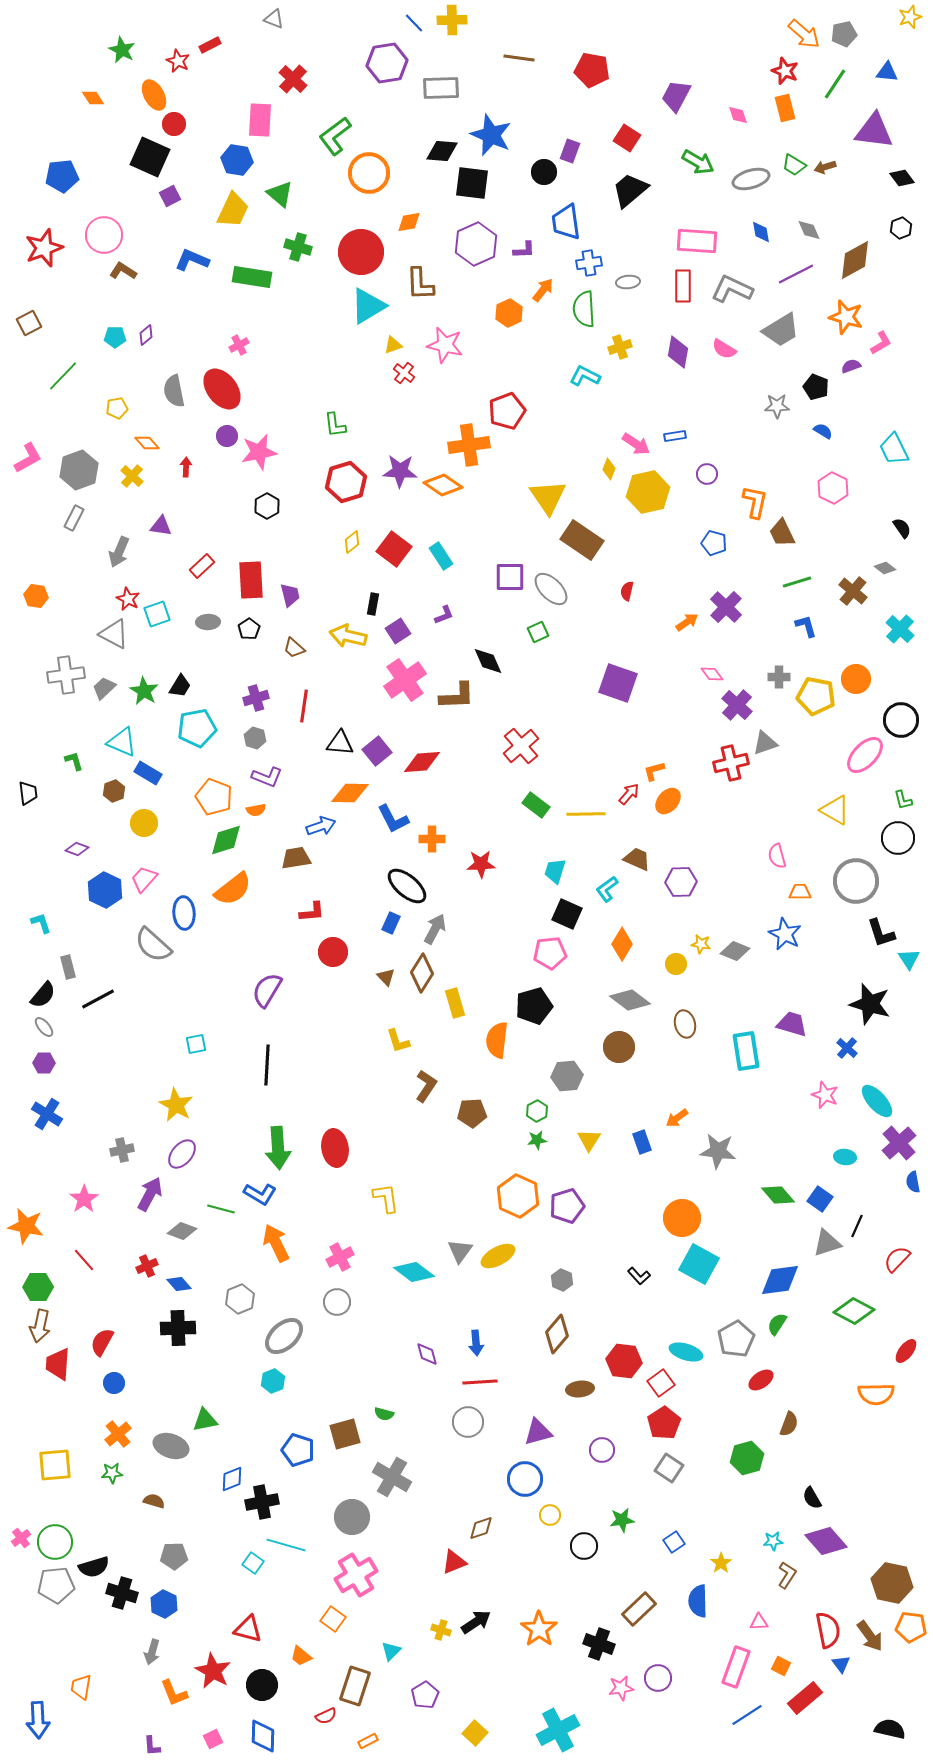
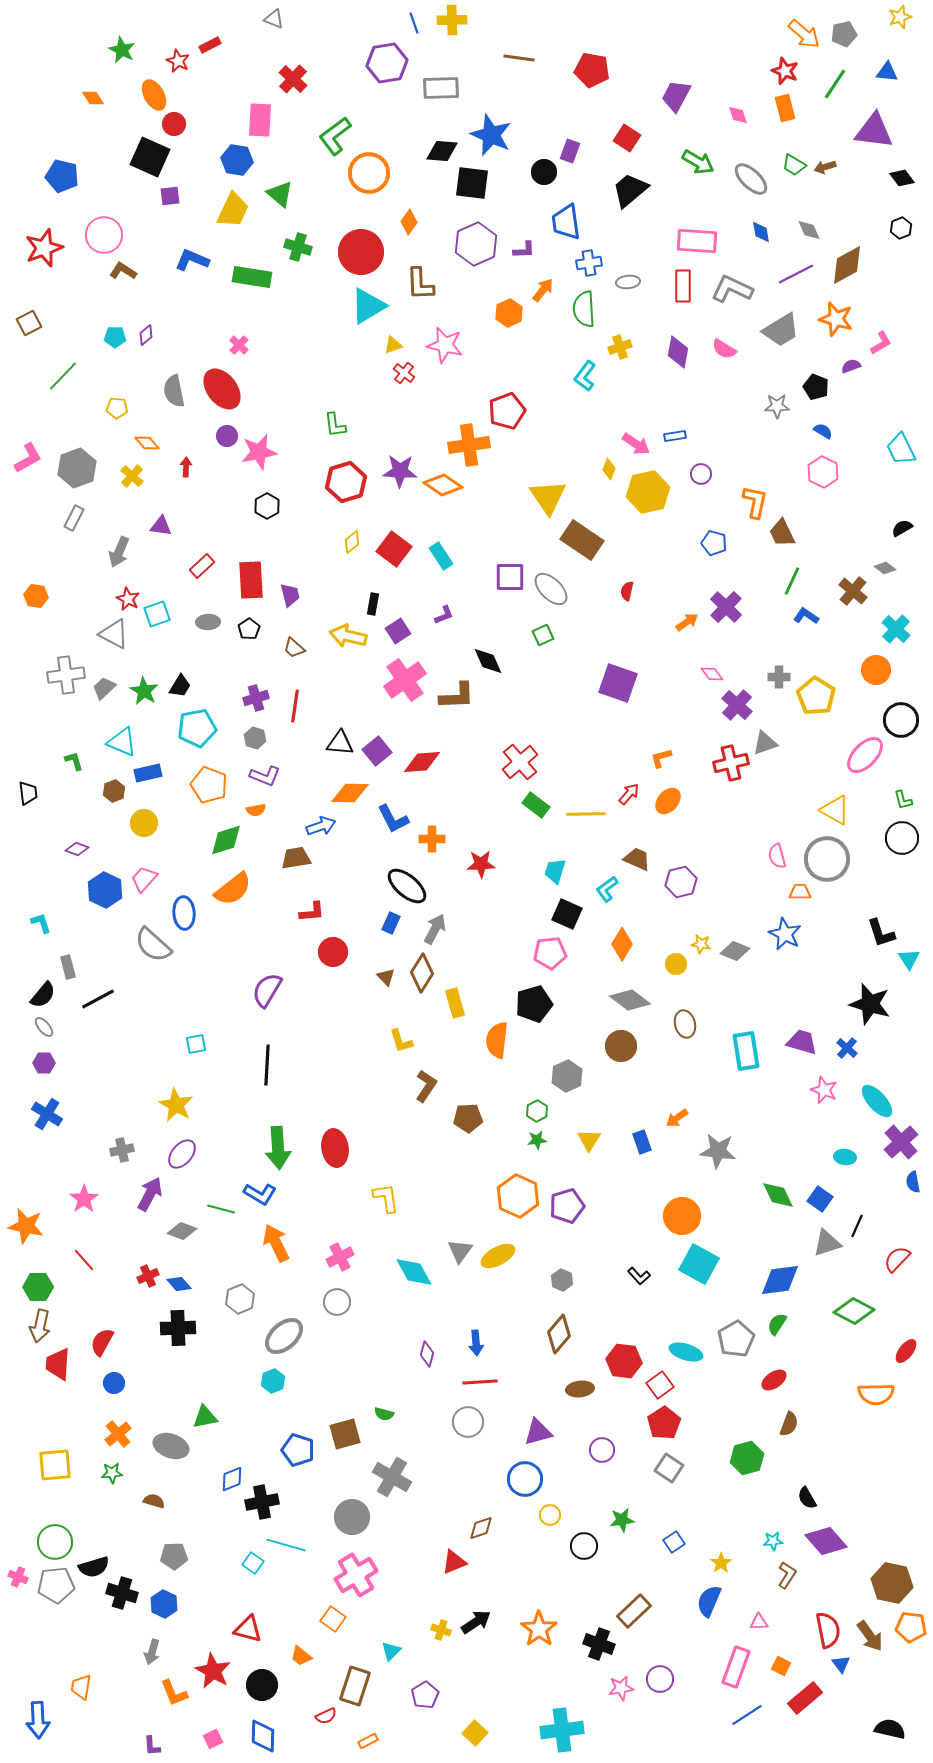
yellow star at (910, 17): moved 10 px left
blue line at (414, 23): rotated 25 degrees clockwise
blue pentagon at (62, 176): rotated 20 degrees clockwise
gray ellipse at (751, 179): rotated 60 degrees clockwise
purple square at (170, 196): rotated 20 degrees clockwise
orange diamond at (409, 222): rotated 45 degrees counterclockwise
brown diamond at (855, 260): moved 8 px left, 5 px down
orange star at (846, 317): moved 10 px left, 2 px down
pink cross at (239, 345): rotated 18 degrees counterclockwise
cyan L-shape at (585, 376): rotated 80 degrees counterclockwise
yellow pentagon at (117, 408): rotated 15 degrees clockwise
cyan trapezoid at (894, 449): moved 7 px right
gray hexagon at (79, 470): moved 2 px left, 2 px up
purple circle at (707, 474): moved 6 px left
pink hexagon at (833, 488): moved 10 px left, 16 px up
black semicircle at (902, 528): rotated 85 degrees counterclockwise
green line at (797, 582): moved 5 px left, 1 px up; rotated 48 degrees counterclockwise
blue L-shape at (806, 626): moved 10 px up; rotated 40 degrees counterclockwise
cyan cross at (900, 629): moved 4 px left
green square at (538, 632): moved 5 px right, 3 px down
orange circle at (856, 679): moved 20 px right, 9 px up
yellow pentagon at (816, 696): rotated 21 degrees clockwise
red line at (304, 706): moved 9 px left
red cross at (521, 746): moved 1 px left, 16 px down
orange L-shape at (654, 771): moved 7 px right, 13 px up
blue rectangle at (148, 773): rotated 44 degrees counterclockwise
purple L-shape at (267, 777): moved 2 px left, 1 px up
orange pentagon at (214, 797): moved 5 px left, 12 px up
black circle at (898, 838): moved 4 px right
gray circle at (856, 881): moved 29 px left, 22 px up
purple hexagon at (681, 882): rotated 12 degrees counterclockwise
black pentagon at (534, 1006): moved 2 px up
purple trapezoid at (792, 1024): moved 10 px right, 18 px down
yellow L-shape at (398, 1041): moved 3 px right
brown circle at (619, 1047): moved 2 px right, 1 px up
gray hexagon at (567, 1076): rotated 20 degrees counterclockwise
pink star at (825, 1095): moved 1 px left, 5 px up
brown pentagon at (472, 1113): moved 4 px left, 5 px down
purple cross at (899, 1143): moved 2 px right, 1 px up
green diamond at (778, 1195): rotated 16 degrees clockwise
orange circle at (682, 1218): moved 2 px up
red cross at (147, 1266): moved 1 px right, 10 px down
cyan diamond at (414, 1272): rotated 24 degrees clockwise
brown diamond at (557, 1334): moved 2 px right
purple diamond at (427, 1354): rotated 30 degrees clockwise
red ellipse at (761, 1380): moved 13 px right
red square at (661, 1383): moved 1 px left, 2 px down
green triangle at (205, 1420): moved 3 px up
black semicircle at (812, 1498): moved 5 px left
pink cross at (21, 1538): moved 3 px left, 39 px down; rotated 30 degrees counterclockwise
blue semicircle at (698, 1601): moved 11 px right; rotated 24 degrees clockwise
brown rectangle at (639, 1609): moved 5 px left, 2 px down
purple circle at (658, 1678): moved 2 px right, 1 px down
cyan cross at (558, 1730): moved 4 px right; rotated 21 degrees clockwise
